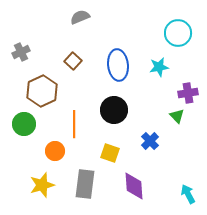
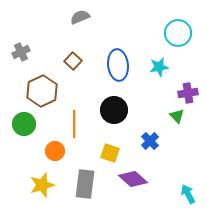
purple diamond: moved 1 px left, 7 px up; rotated 44 degrees counterclockwise
